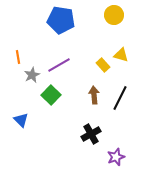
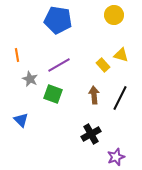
blue pentagon: moved 3 px left
orange line: moved 1 px left, 2 px up
gray star: moved 2 px left, 4 px down; rotated 21 degrees counterclockwise
green square: moved 2 px right, 1 px up; rotated 24 degrees counterclockwise
